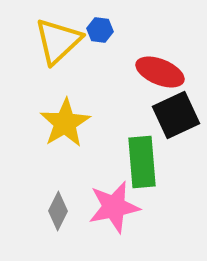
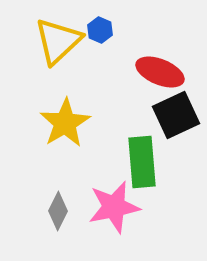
blue hexagon: rotated 15 degrees clockwise
